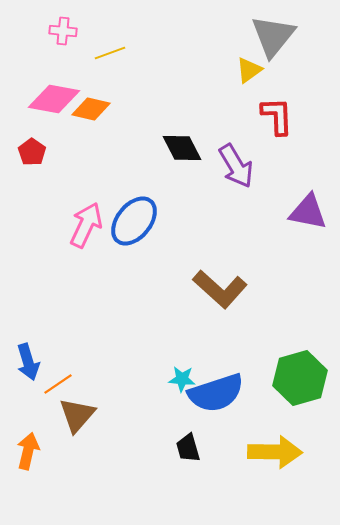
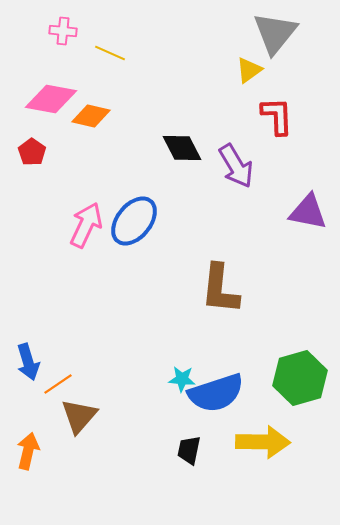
gray triangle: moved 2 px right, 3 px up
yellow line: rotated 44 degrees clockwise
pink diamond: moved 3 px left
orange diamond: moved 7 px down
brown L-shape: rotated 54 degrees clockwise
brown triangle: moved 2 px right, 1 px down
black trapezoid: moved 1 px right, 2 px down; rotated 28 degrees clockwise
yellow arrow: moved 12 px left, 10 px up
